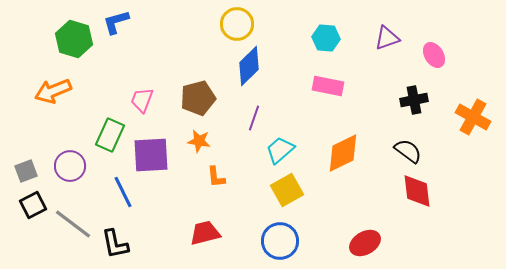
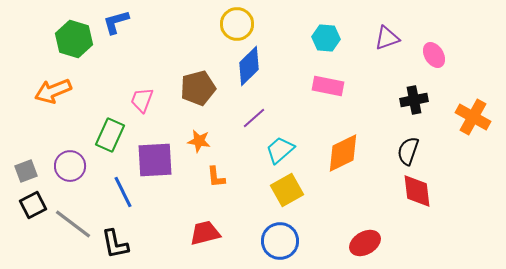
brown pentagon: moved 10 px up
purple line: rotated 30 degrees clockwise
black semicircle: rotated 108 degrees counterclockwise
purple square: moved 4 px right, 5 px down
